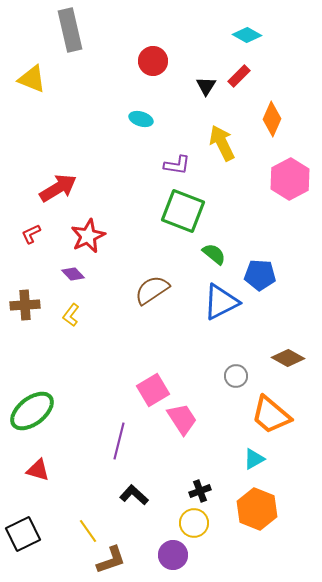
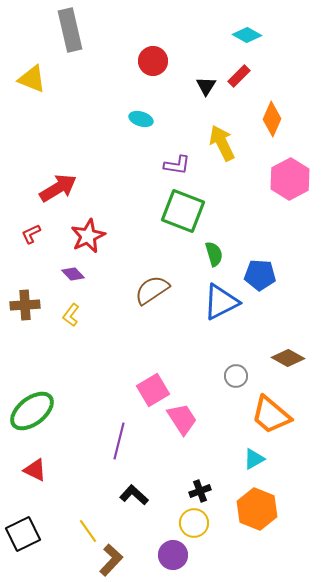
green semicircle: rotated 35 degrees clockwise
red triangle: moved 3 px left; rotated 10 degrees clockwise
brown L-shape: rotated 28 degrees counterclockwise
